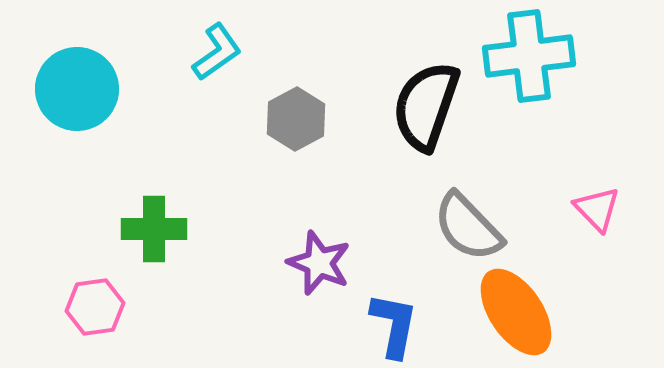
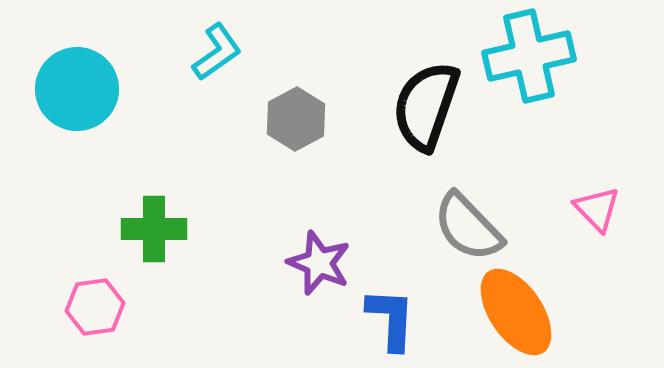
cyan cross: rotated 6 degrees counterclockwise
blue L-shape: moved 3 px left, 6 px up; rotated 8 degrees counterclockwise
